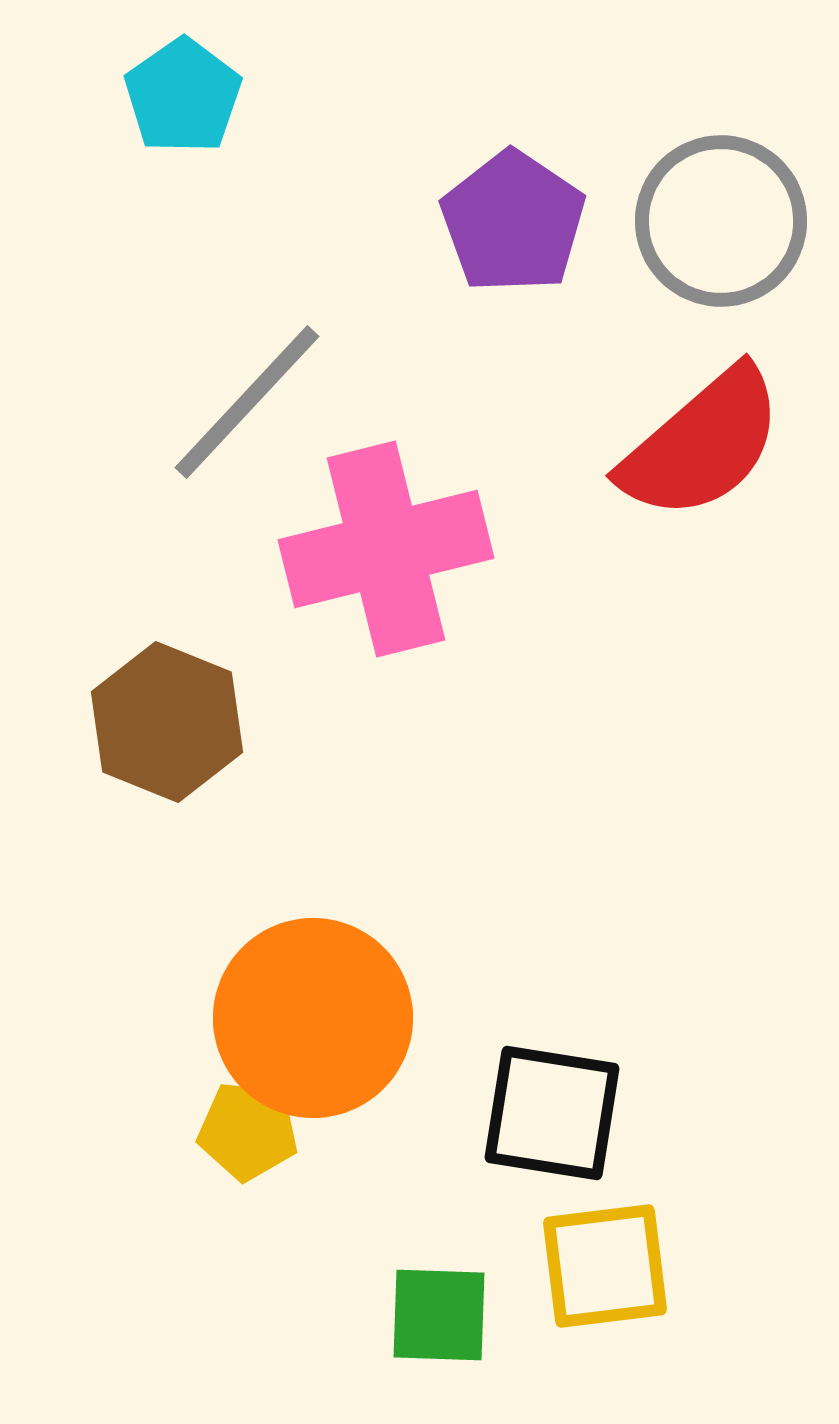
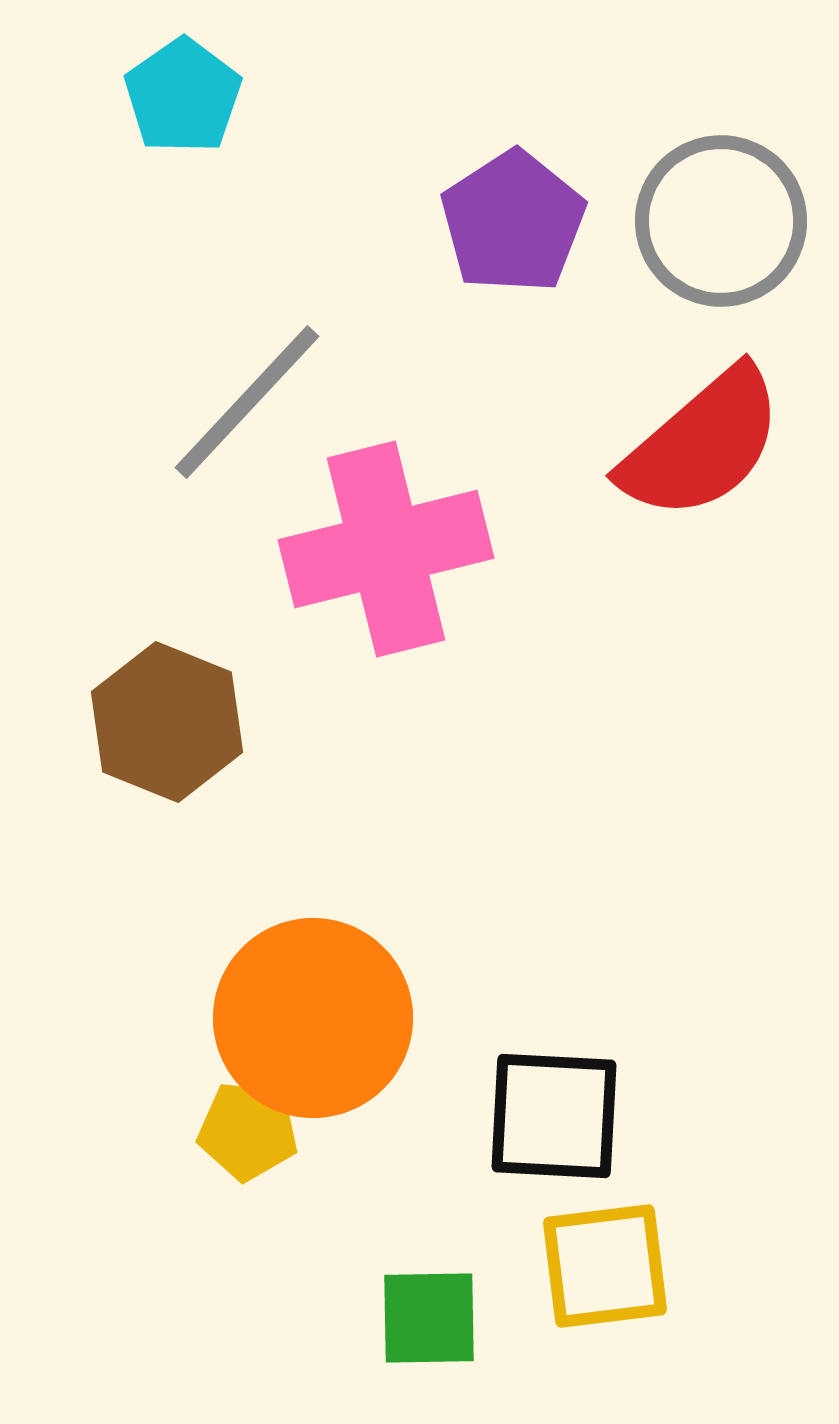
purple pentagon: rotated 5 degrees clockwise
black square: moved 2 px right, 3 px down; rotated 6 degrees counterclockwise
green square: moved 10 px left, 3 px down; rotated 3 degrees counterclockwise
